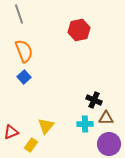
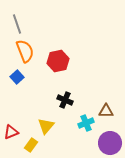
gray line: moved 2 px left, 10 px down
red hexagon: moved 21 px left, 31 px down
orange semicircle: moved 1 px right
blue square: moved 7 px left
black cross: moved 29 px left
brown triangle: moved 7 px up
cyan cross: moved 1 px right, 1 px up; rotated 21 degrees counterclockwise
purple circle: moved 1 px right, 1 px up
